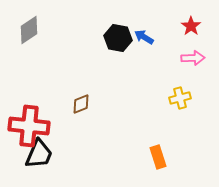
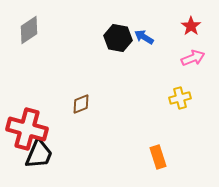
pink arrow: rotated 20 degrees counterclockwise
red cross: moved 2 px left, 3 px down; rotated 9 degrees clockwise
